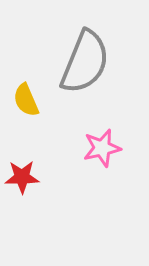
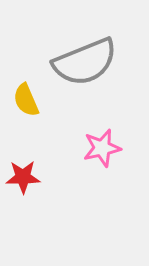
gray semicircle: rotated 46 degrees clockwise
red star: moved 1 px right
